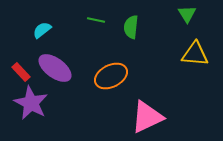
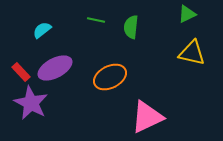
green triangle: rotated 36 degrees clockwise
yellow triangle: moved 3 px left, 1 px up; rotated 8 degrees clockwise
purple ellipse: rotated 64 degrees counterclockwise
orange ellipse: moved 1 px left, 1 px down
